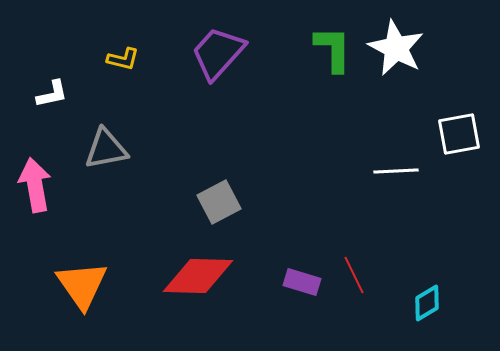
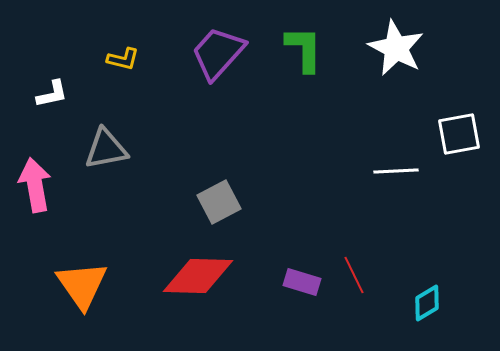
green L-shape: moved 29 px left
